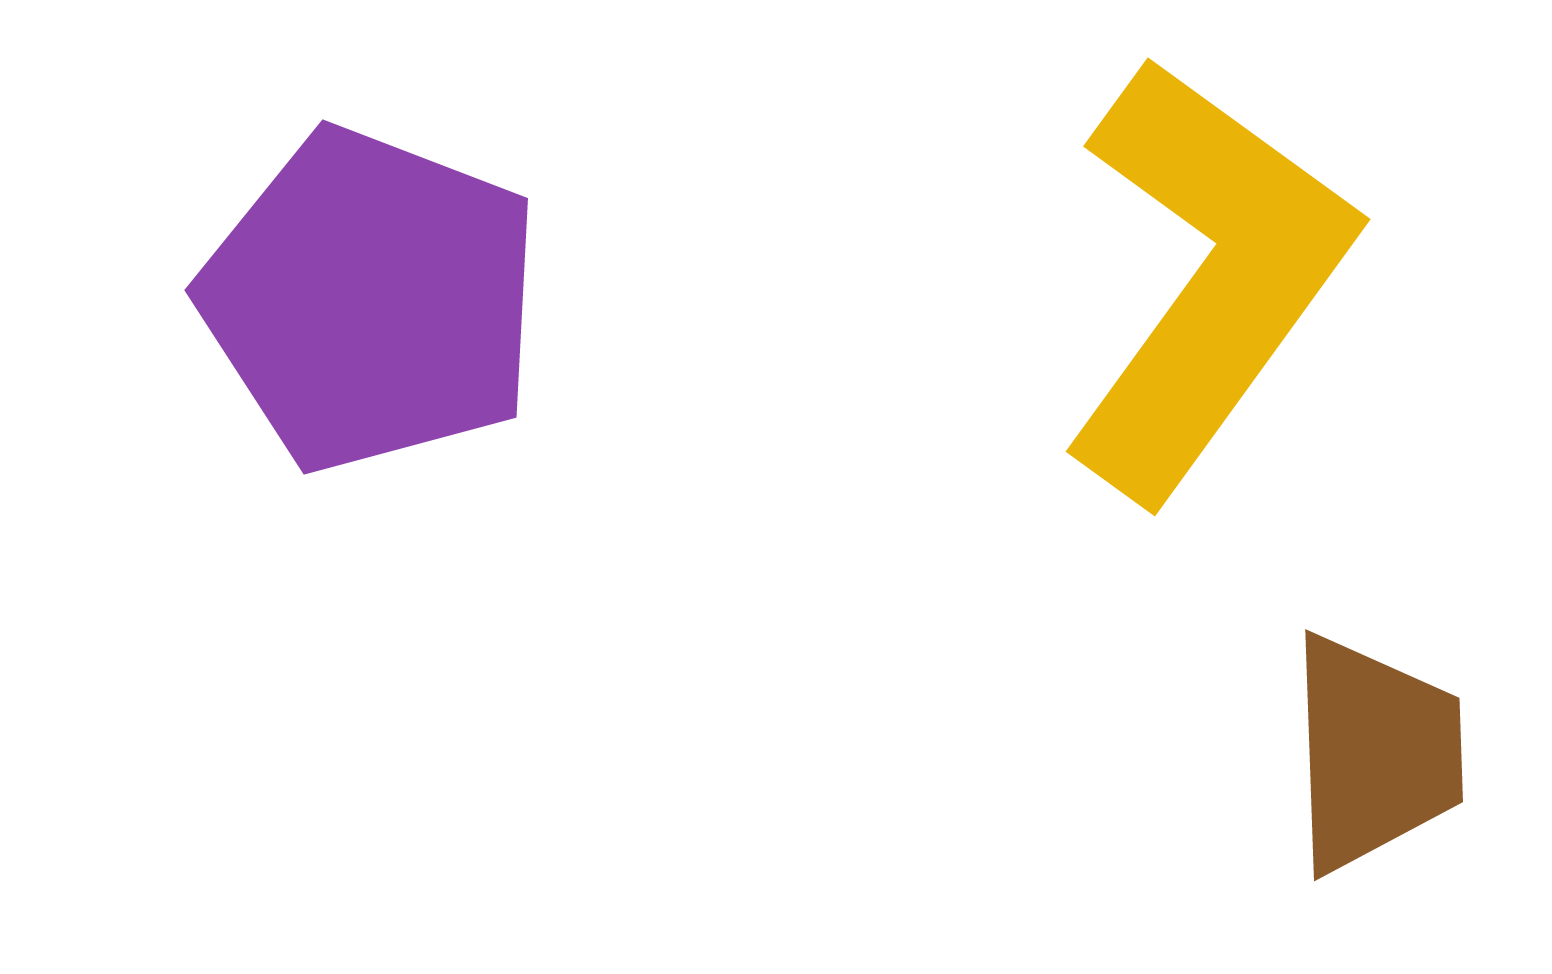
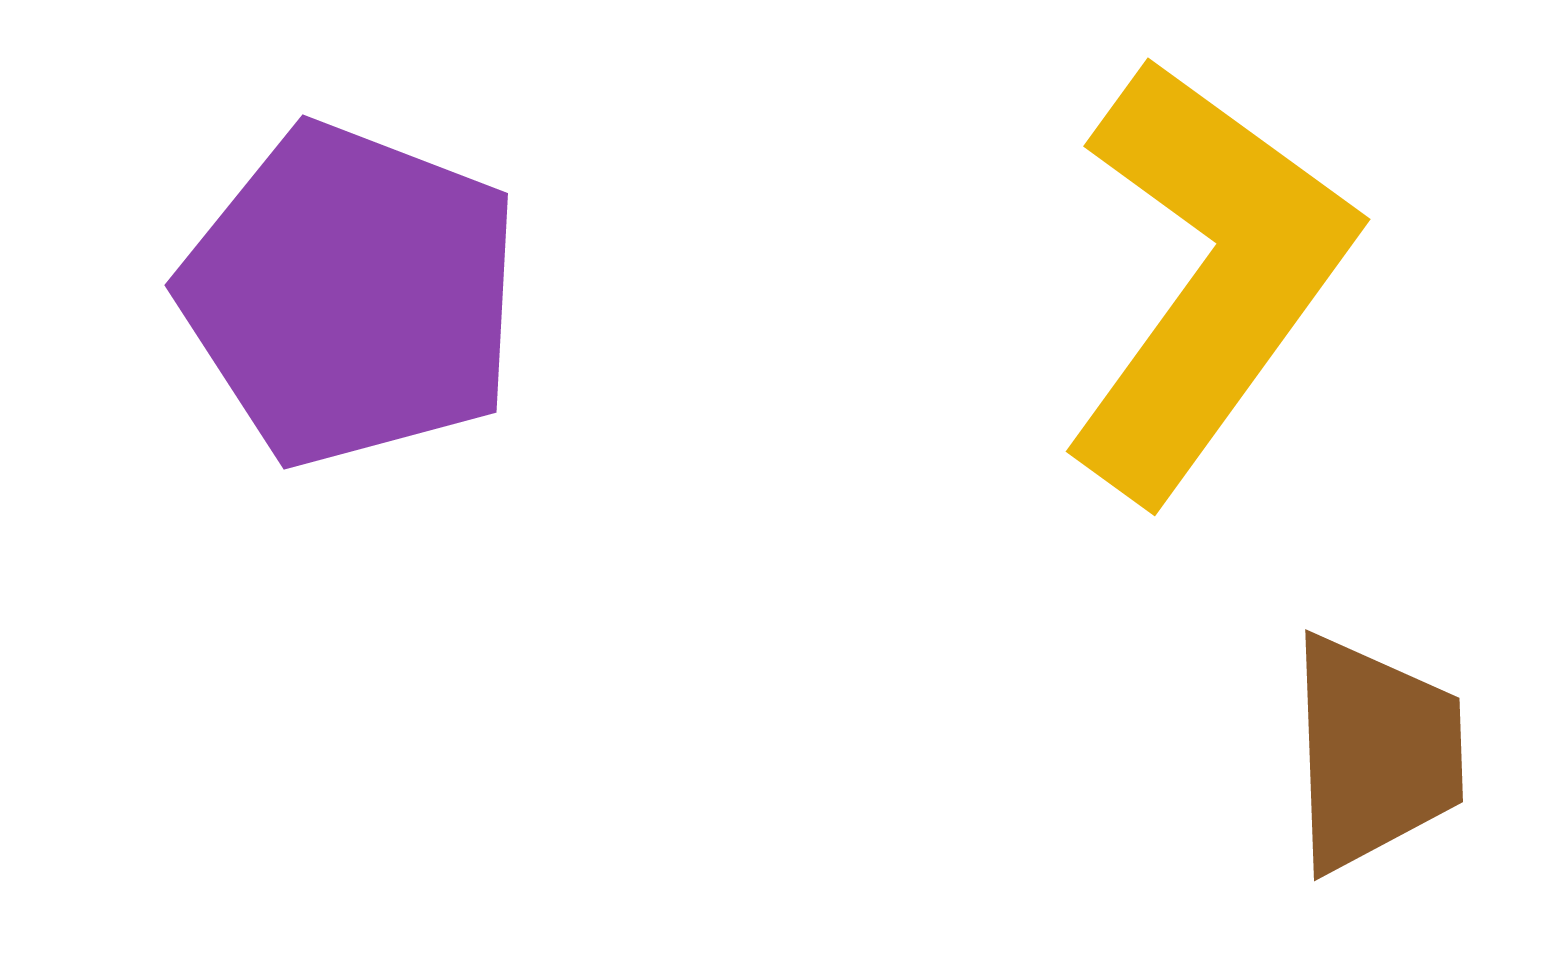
purple pentagon: moved 20 px left, 5 px up
